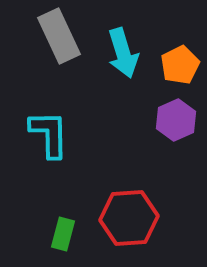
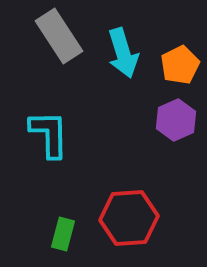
gray rectangle: rotated 8 degrees counterclockwise
